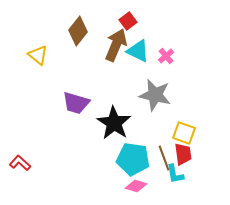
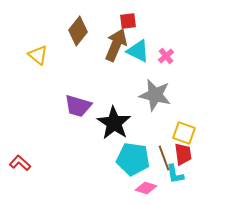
red square: rotated 30 degrees clockwise
purple trapezoid: moved 2 px right, 3 px down
pink diamond: moved 10 px right, 2 px down
